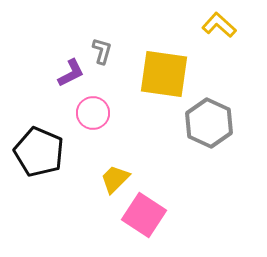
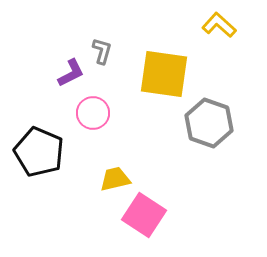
gray hexagon: rotated 6 degrees counterclockwise
yellow trapezoid: rotated 32 degrees clockwise
